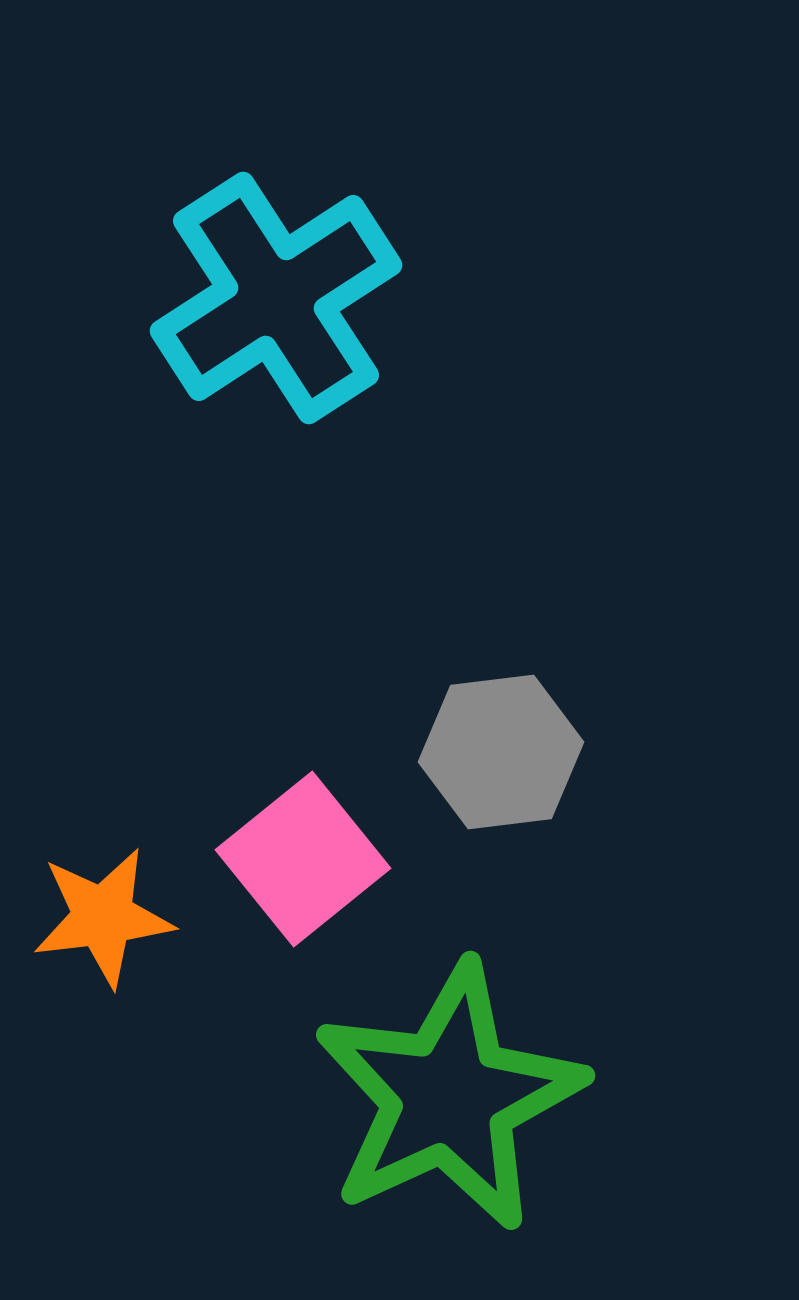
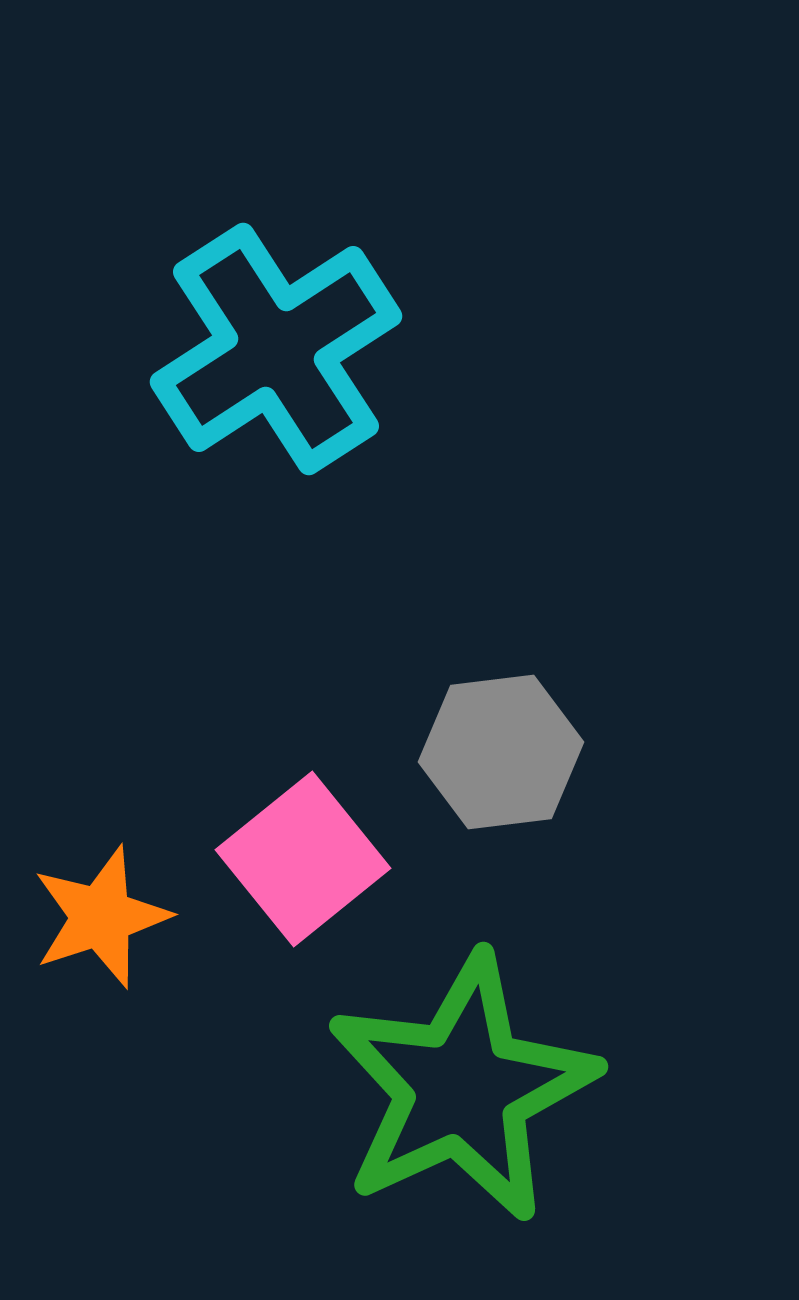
cyan cross: moved 51 px down
orange star: moved 2 px left; rotated 11 degrees counterclockwise
green star: moved 13 px right, 9 px up
